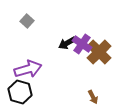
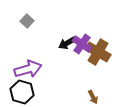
brown cross: moved 1 px left; rotated 15 degrees counterclockwise
black hexagon: moved 2 px right
